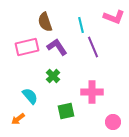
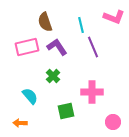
orange arrow: moved 2 px right, 4 px down; rotated 40 degrees clockwise
